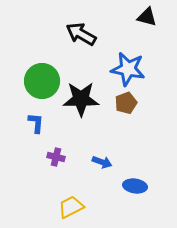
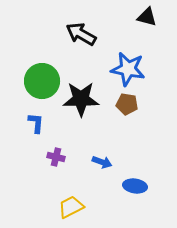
brown pentagon: moved 1 px right, 1 px down; rotated 30 degrees clockwise
